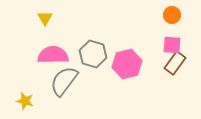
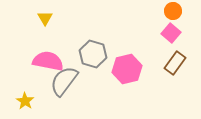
orange circle: moved 1 px right, 4 px up
pink square: moved 1 px left, 12 px up; rotated 36 degrees clockwise
pink semicircle: moved 5 px left, 6 px down; rotated 12 degrees clockwise
pink hexagon: moved 5 px down
yellow star: rotated 18 degrees clockwise
